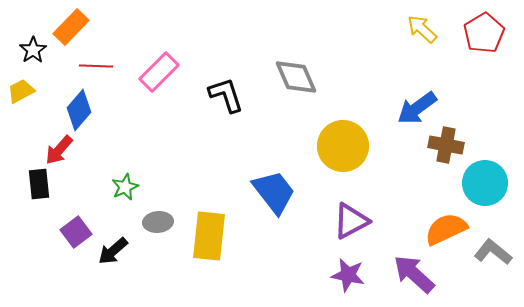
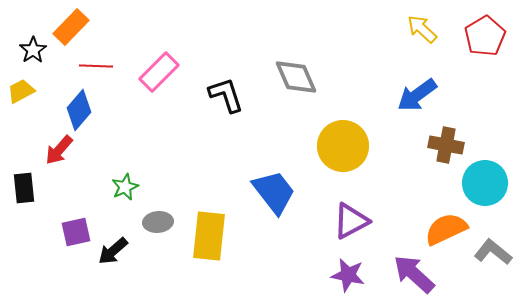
red pentagon: moved 1 px right, 3 px down
blue arrow: moved 13 px up
black rectangle: moved 15 px left, 4 px down
purple square: rotated 24 degrees clockwise
